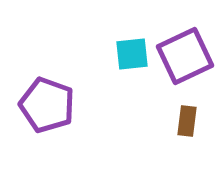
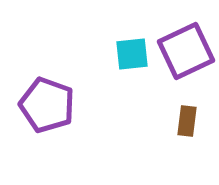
purple square: moved 1 px right, 5 px up
